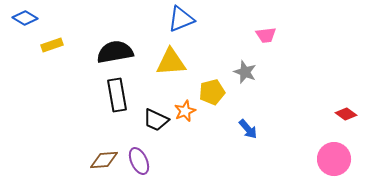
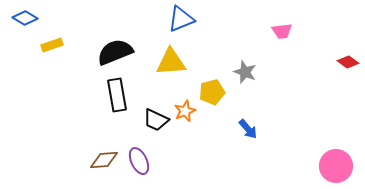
pink trapezoid: moved 16 px right, 4 px up
black semicircle: rotated 12 degrees counterclockwise
red diamond: moved 2 px right, 52 px up
pink circle: moved 2 px right, 7 px down
